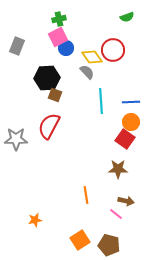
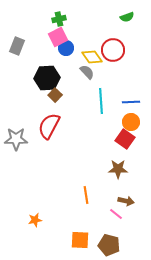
brown square: rotated 24 degrees clockwise
orange square: rotated 36 degrees clockwise
